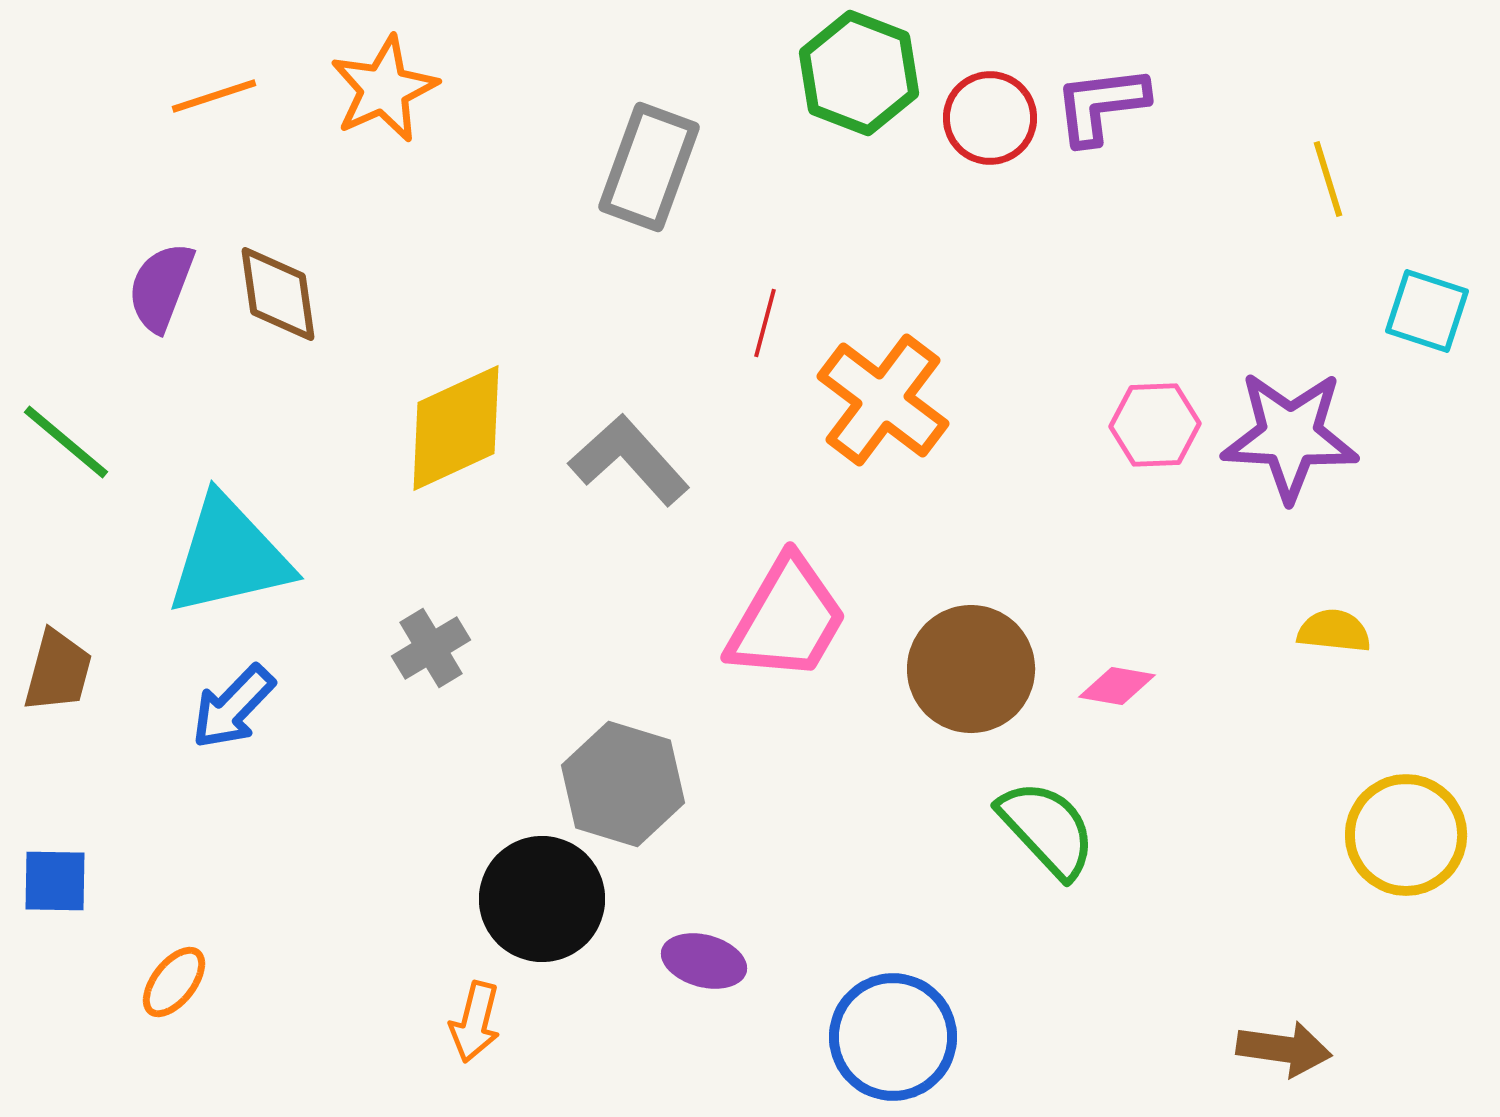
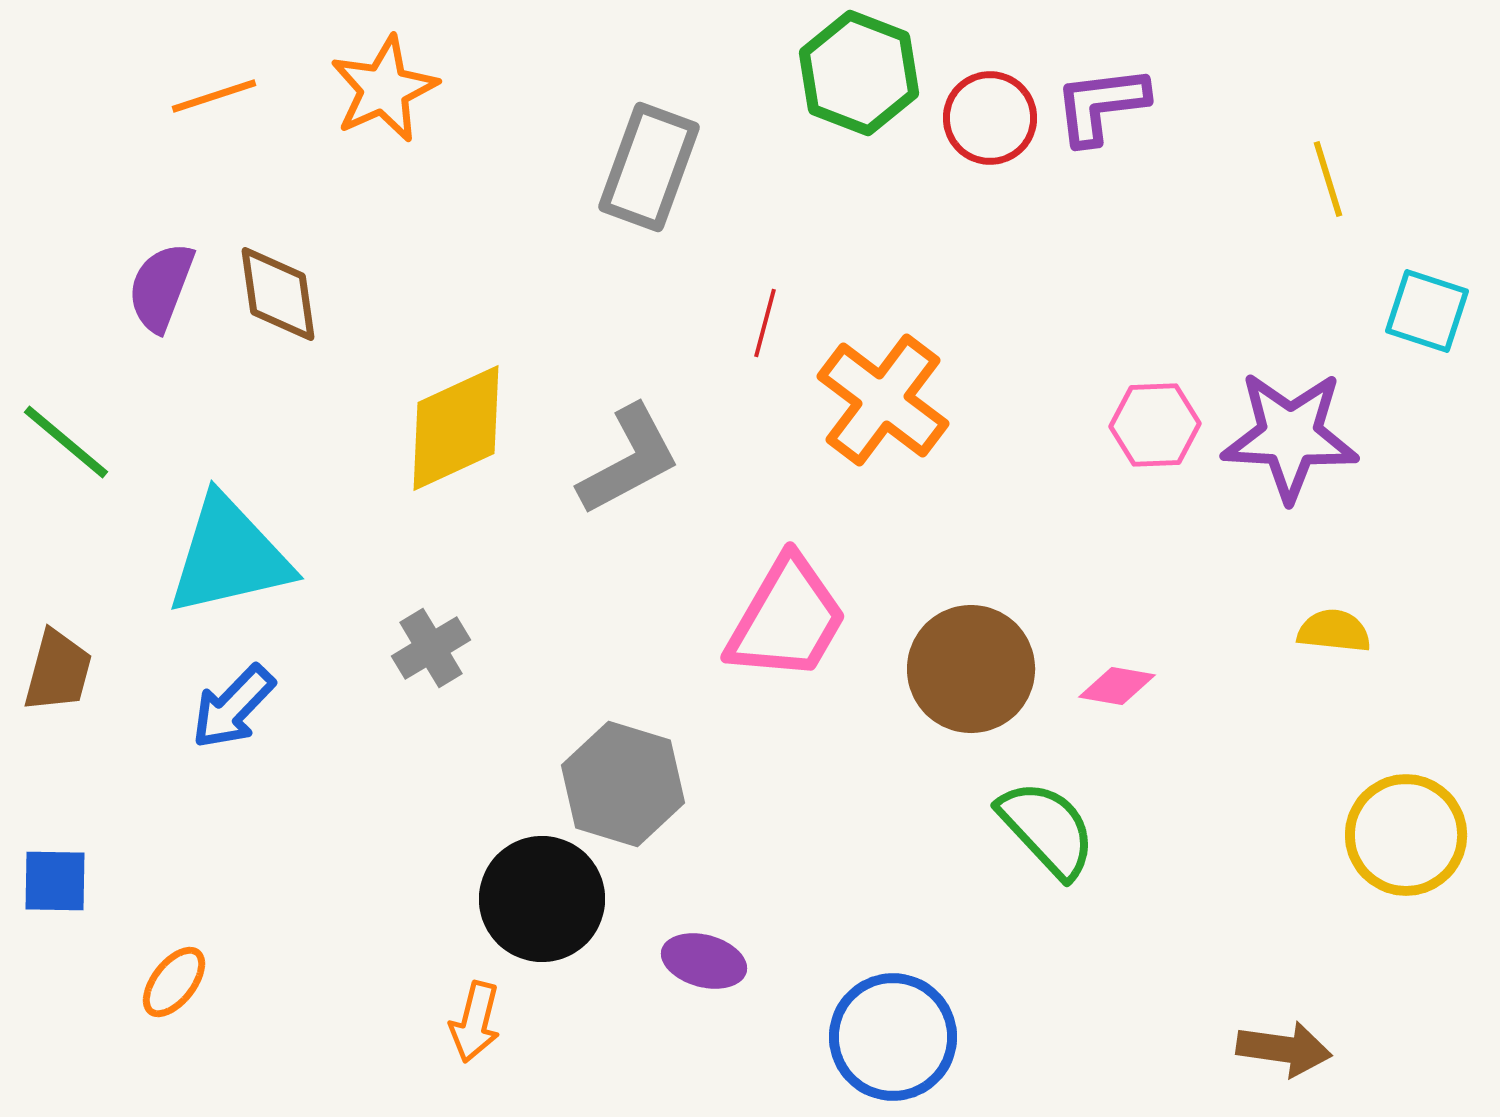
gray L-shape: rotated 104 degrees clockwise
